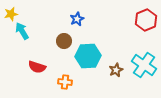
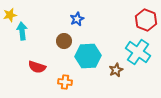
yellow star: moved 1 px left, 1 px down
red hexagon: rotated 15 degrees counterclockwise
cyan arrow: rotated 24 degrees clockwise
cyan cross: moved 6 px left, 13 px up
